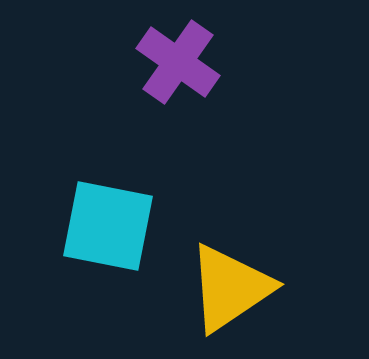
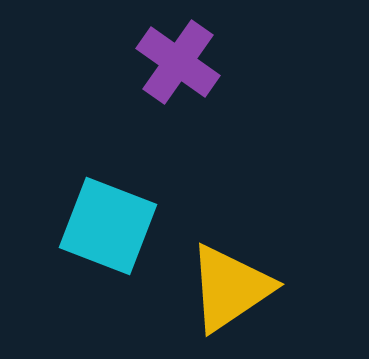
cyan square: rotated 10 degrees clockwise
